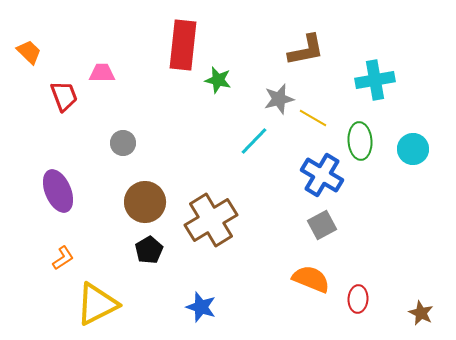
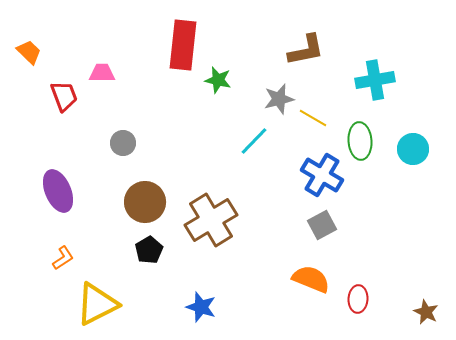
brown star: moved 5 px right, 1 px up
